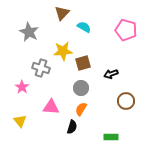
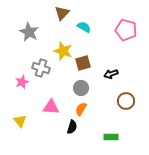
yellow star: rotated 24 degrees clockwise
pink star: moved 5 px up; rotated 16 degrees clockwise
